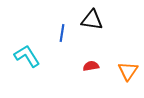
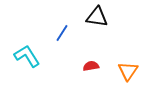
black triangle: moved 5 px right, 3 px up
blue line: rotated 24 degrees clockwise
